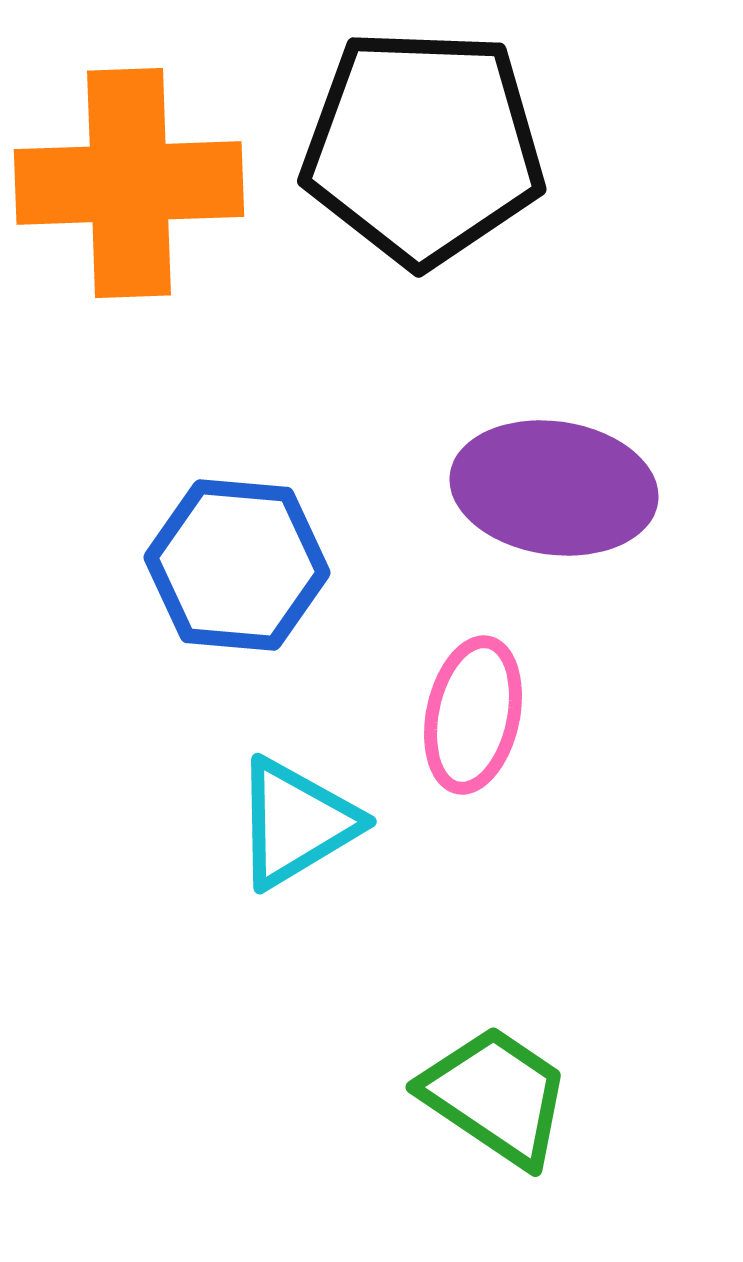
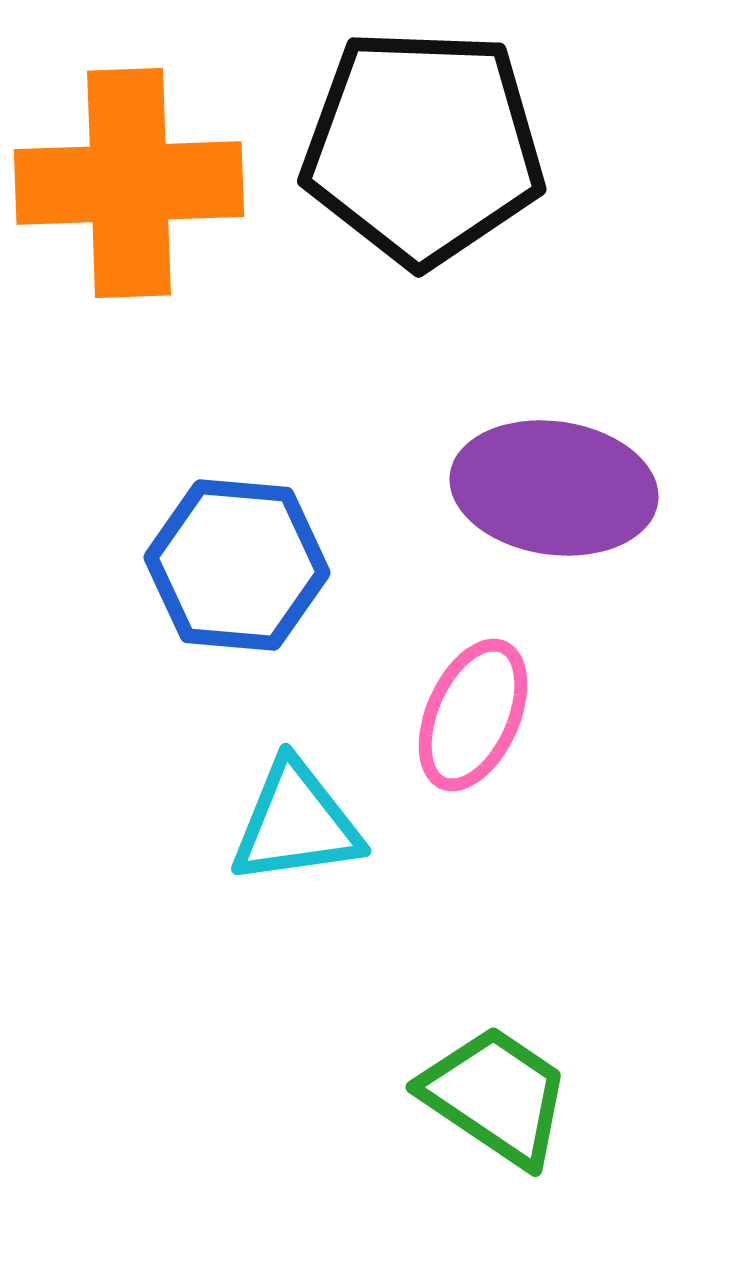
pink ellipse: rotated 12 degrees clockwise
cyan triangle: rotated 23 degrees clockwise
